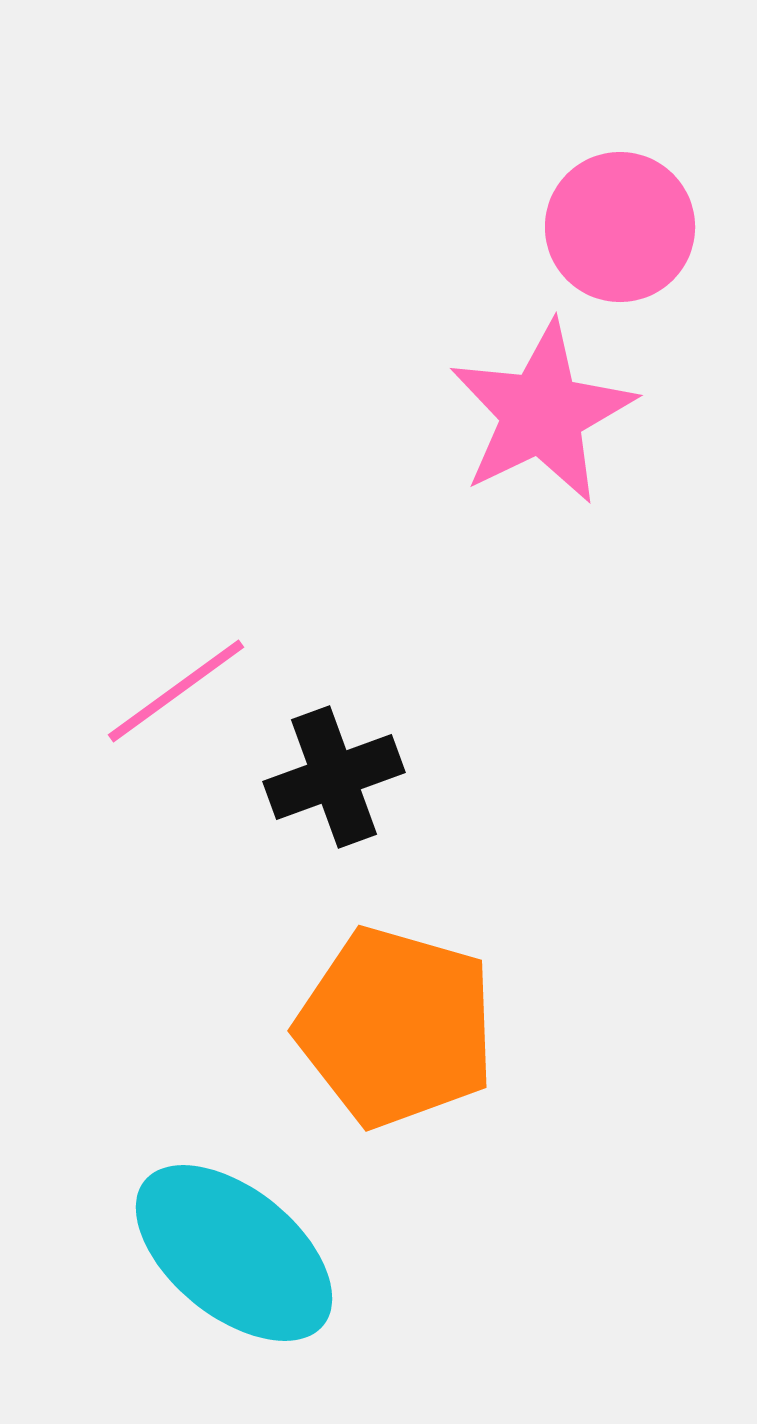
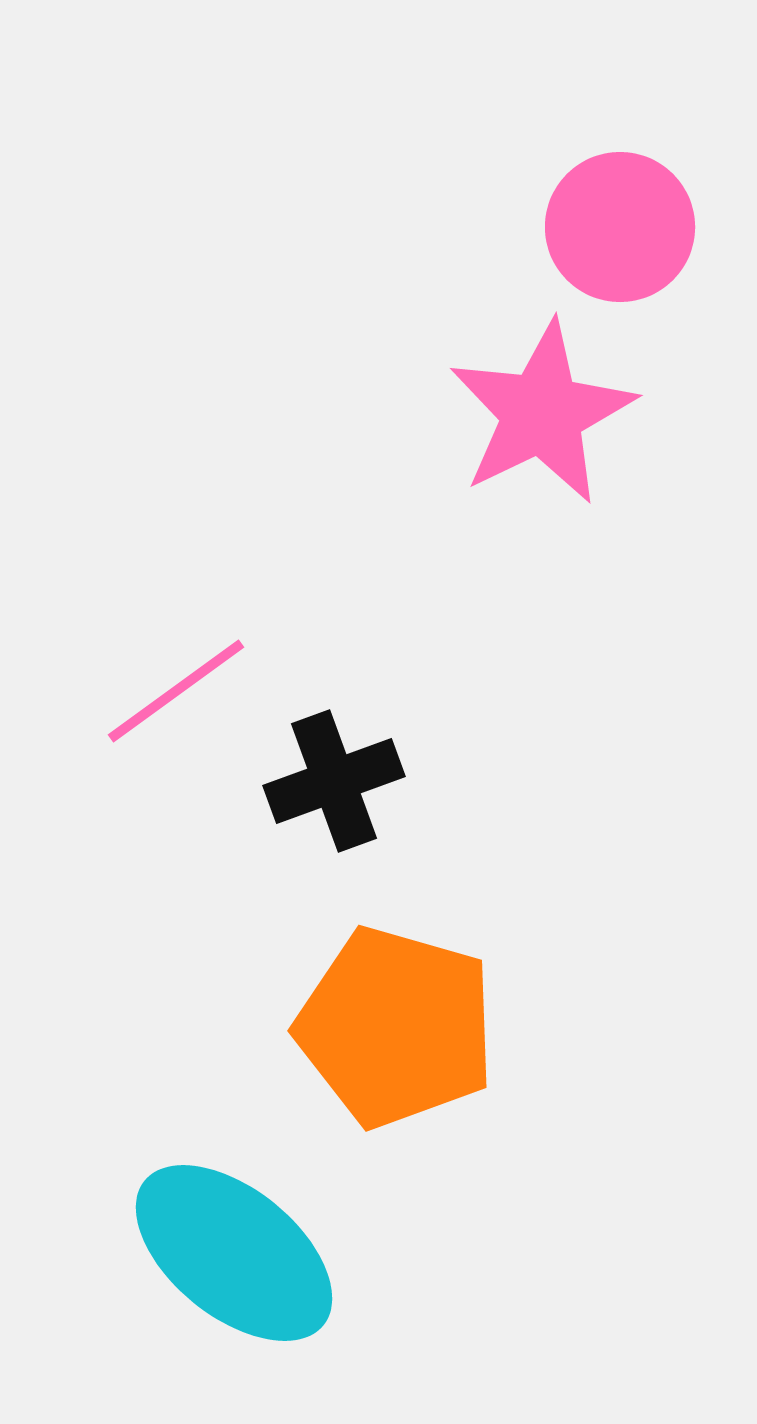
black cross: moved 4 px down
